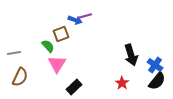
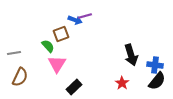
blue cross: rotated 28 degrees counterclockwise
